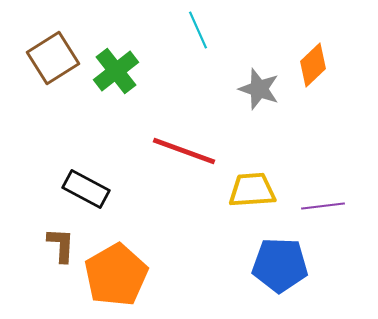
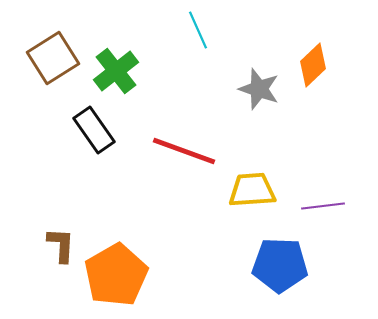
black rectangle: moved 8 px right, 59 px up; rotated 27 degrees clockwise
